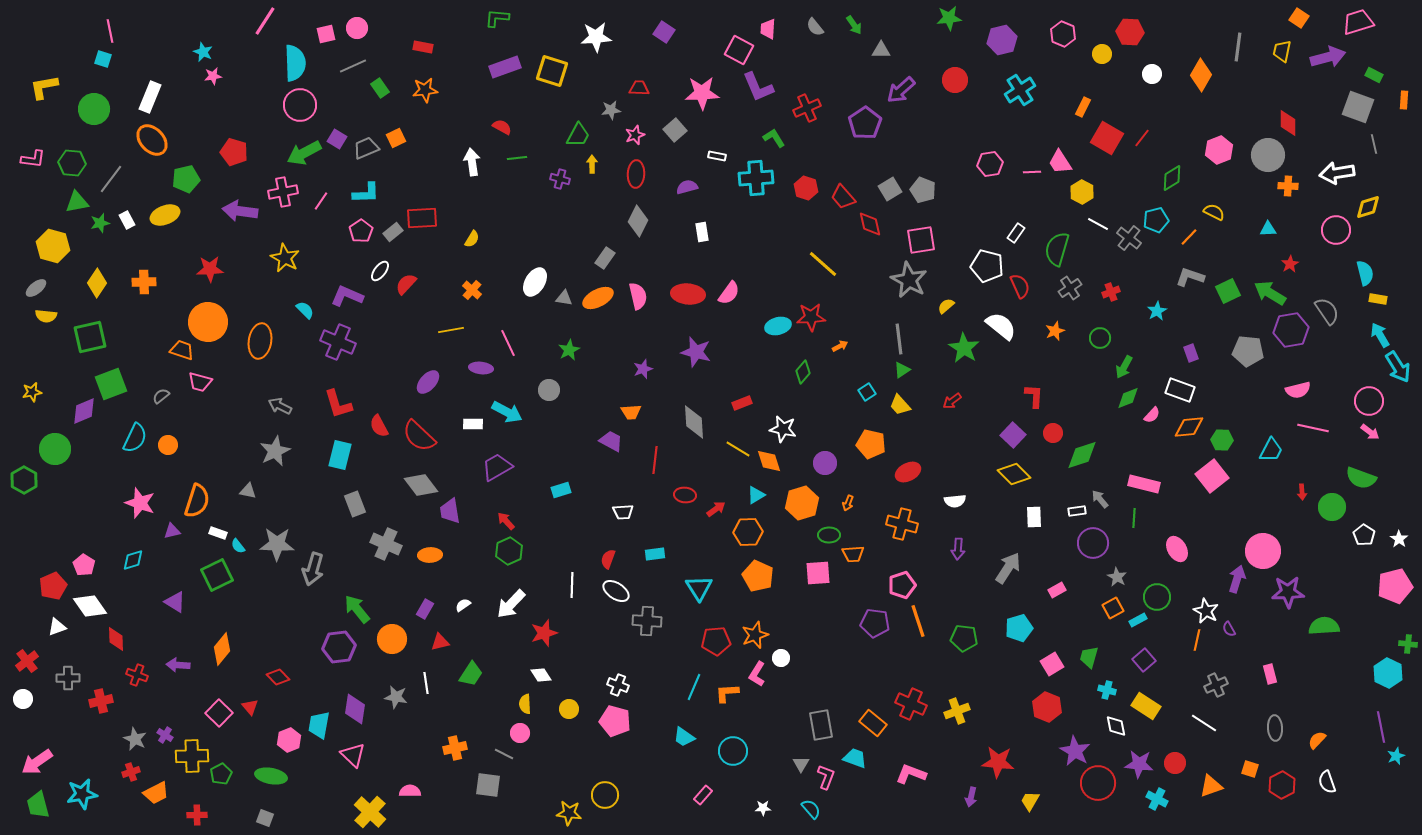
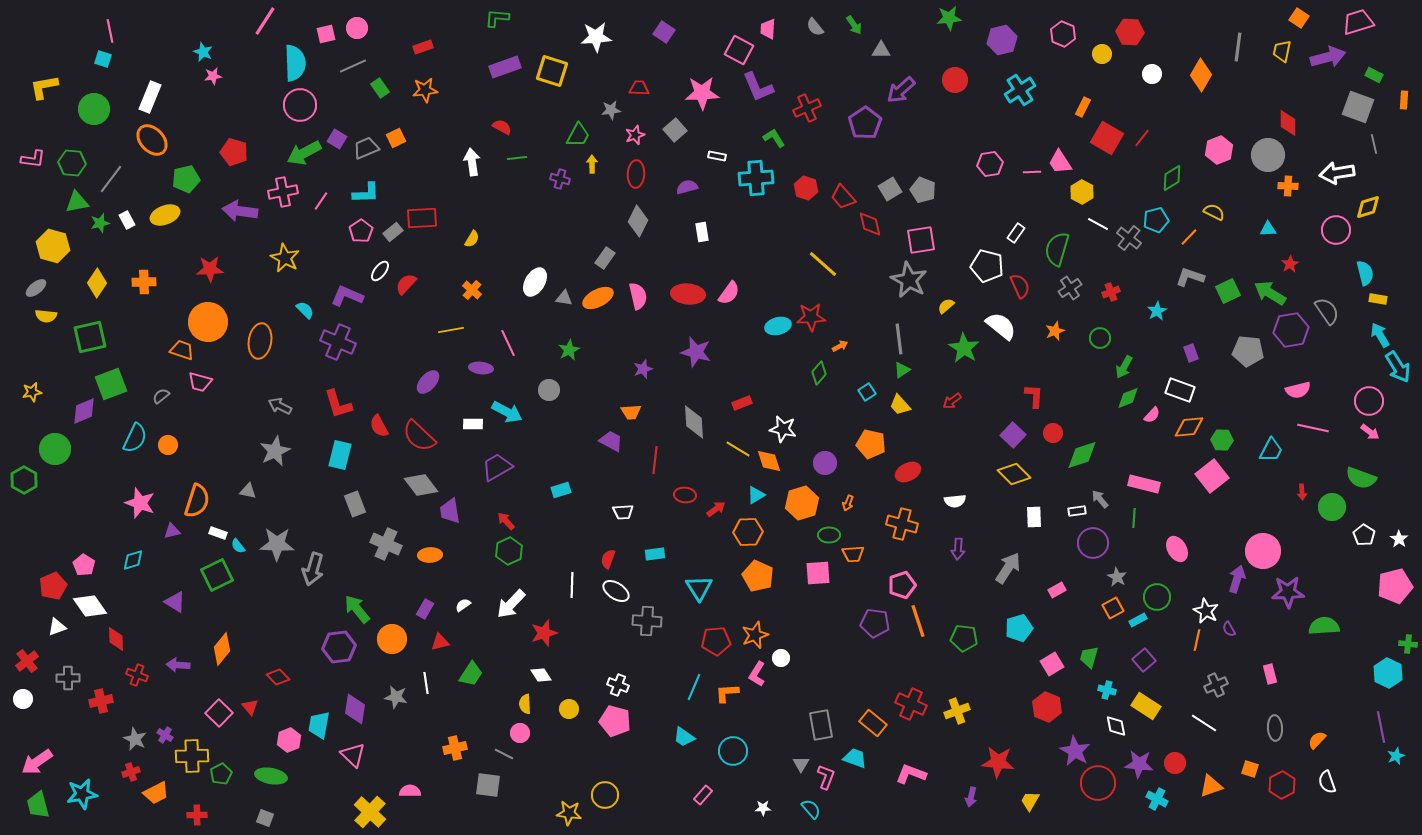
red rectangle at (423, 47): rotated 30 degrees counterclockwise
green diamond at (803, 372): moved 16 px right, 1 px down
